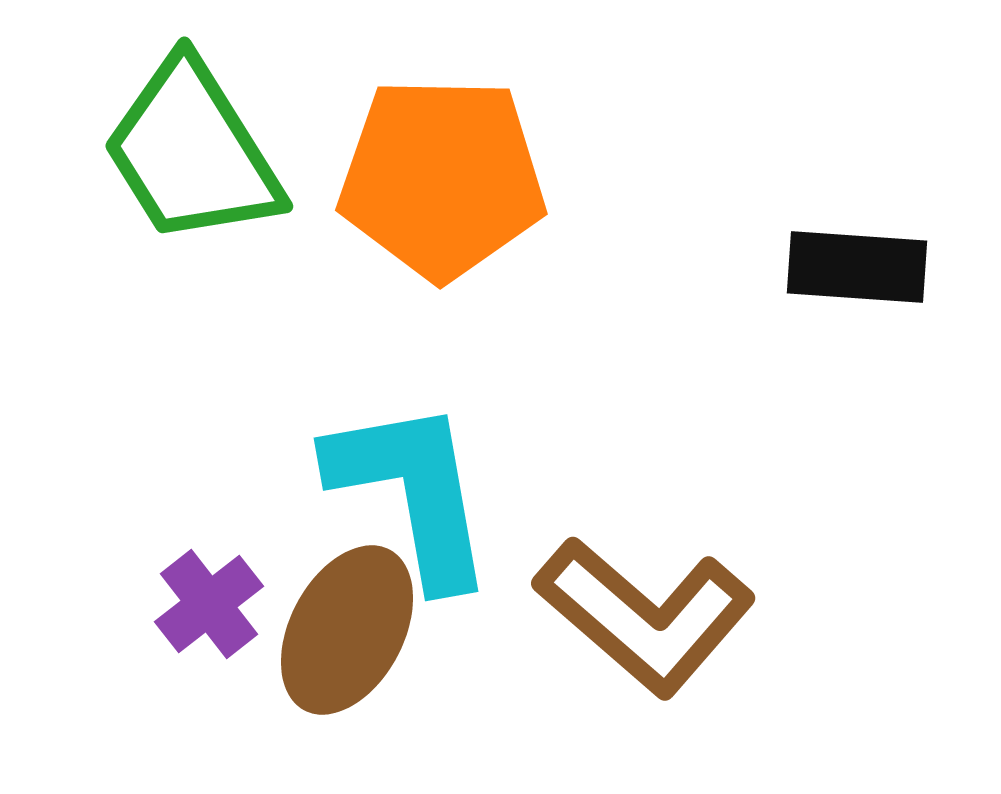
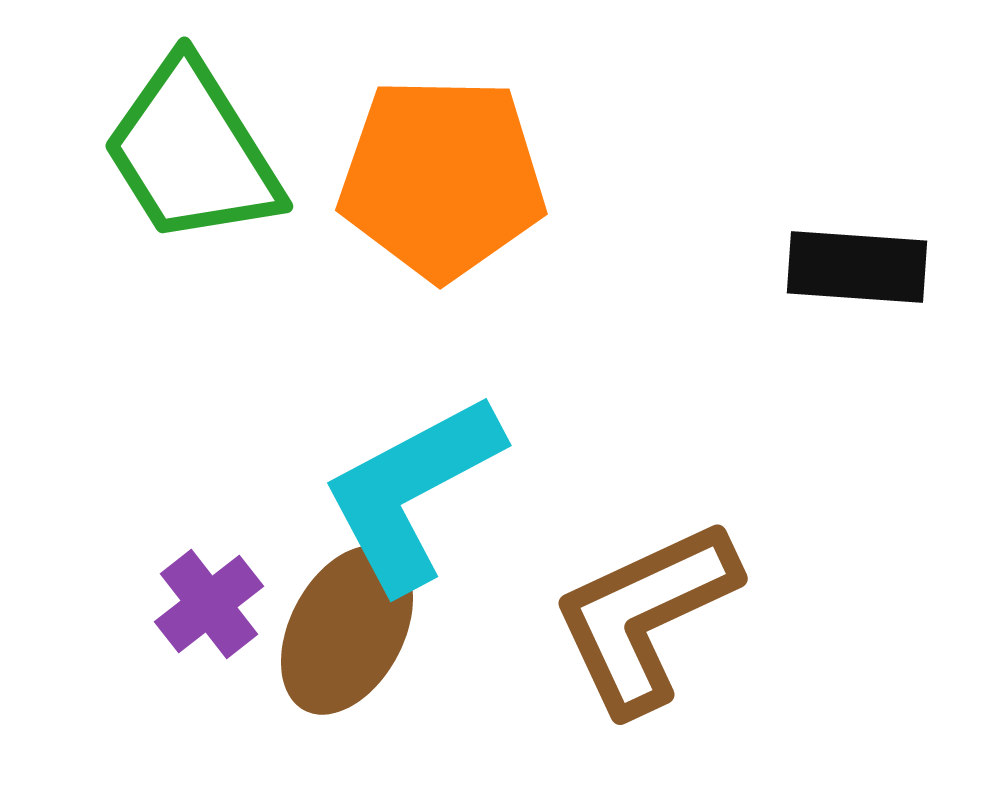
cyan L-shape: rotated 108 degrees counterclockwise
brown L-shape: rotated 114 degrees clockwise
